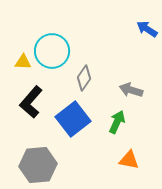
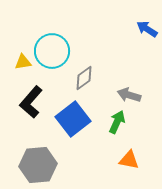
yellow triangle: rotated 12 degrees counterclockwise
gray diamond: rotated 20 degrees clockwise
gray arrow: moved 2 px left, 5 px down
